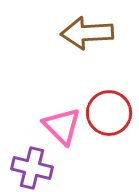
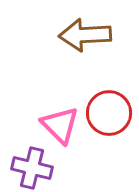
brown arrow: moved 2 px left, 2 px down
pink triangle: moved 2 px left, 1 px up
